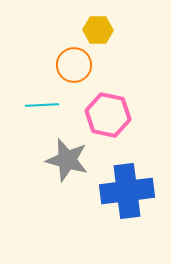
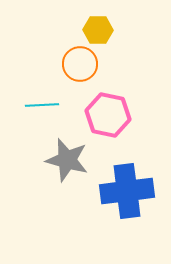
orange circle: moved 6 px right, 1 px up
